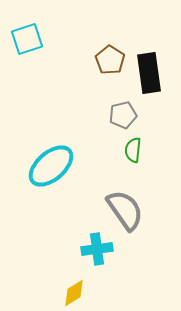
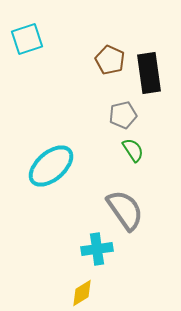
brown pentagon: rotated 8 degrees counterclockwise
green semicircle: rotated 140 degrees clockwise
yellow diamond: moved 8 px right
